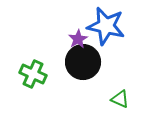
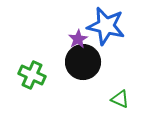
green cross: moved 1 px left, 1 px down
